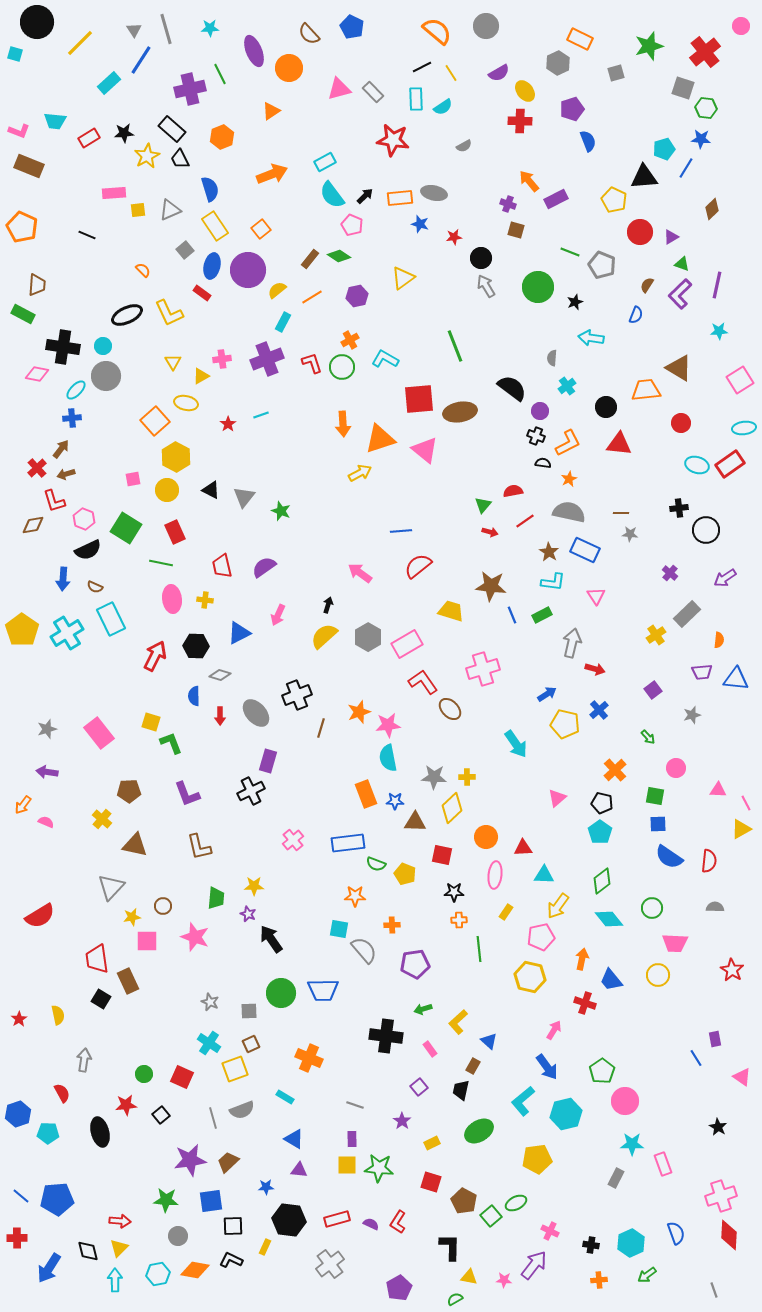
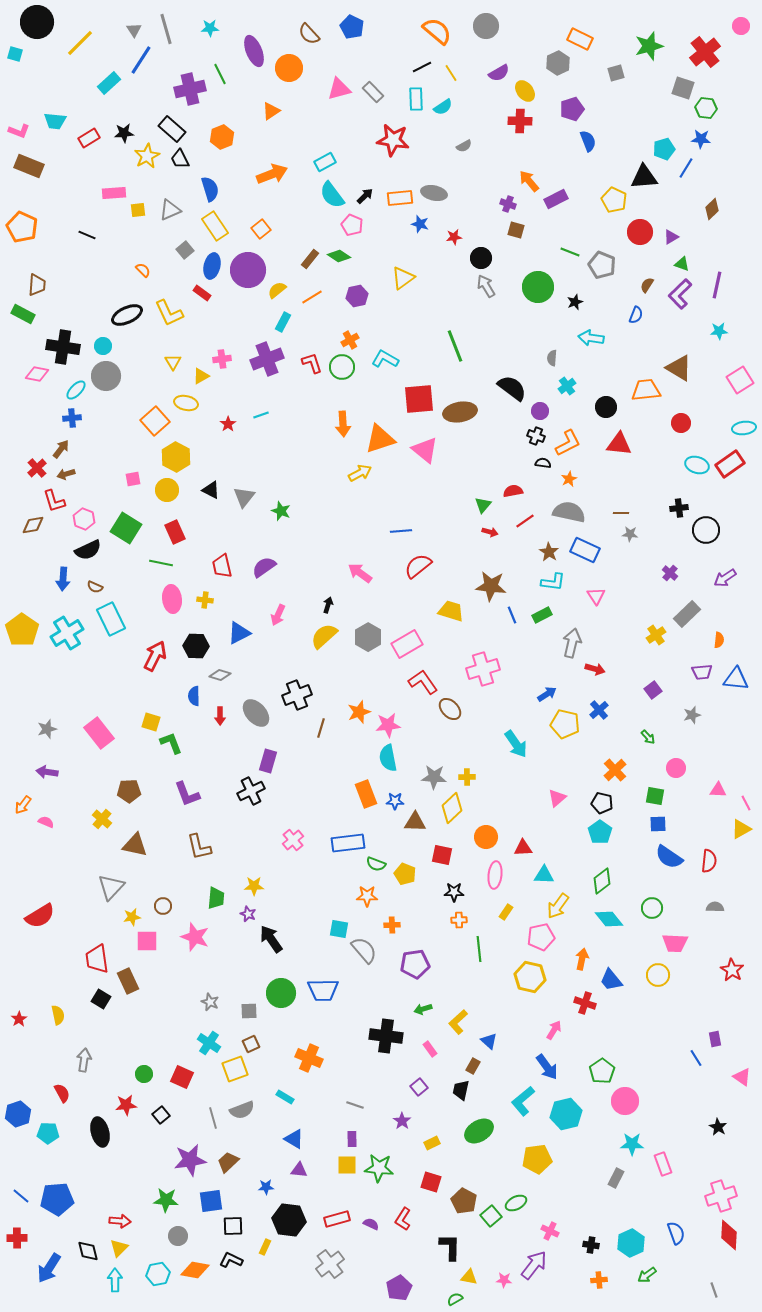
orange star at (355, 896): moved 12 px right
red L-shape at (398, 1222): moved 5 px right, 3 px up
